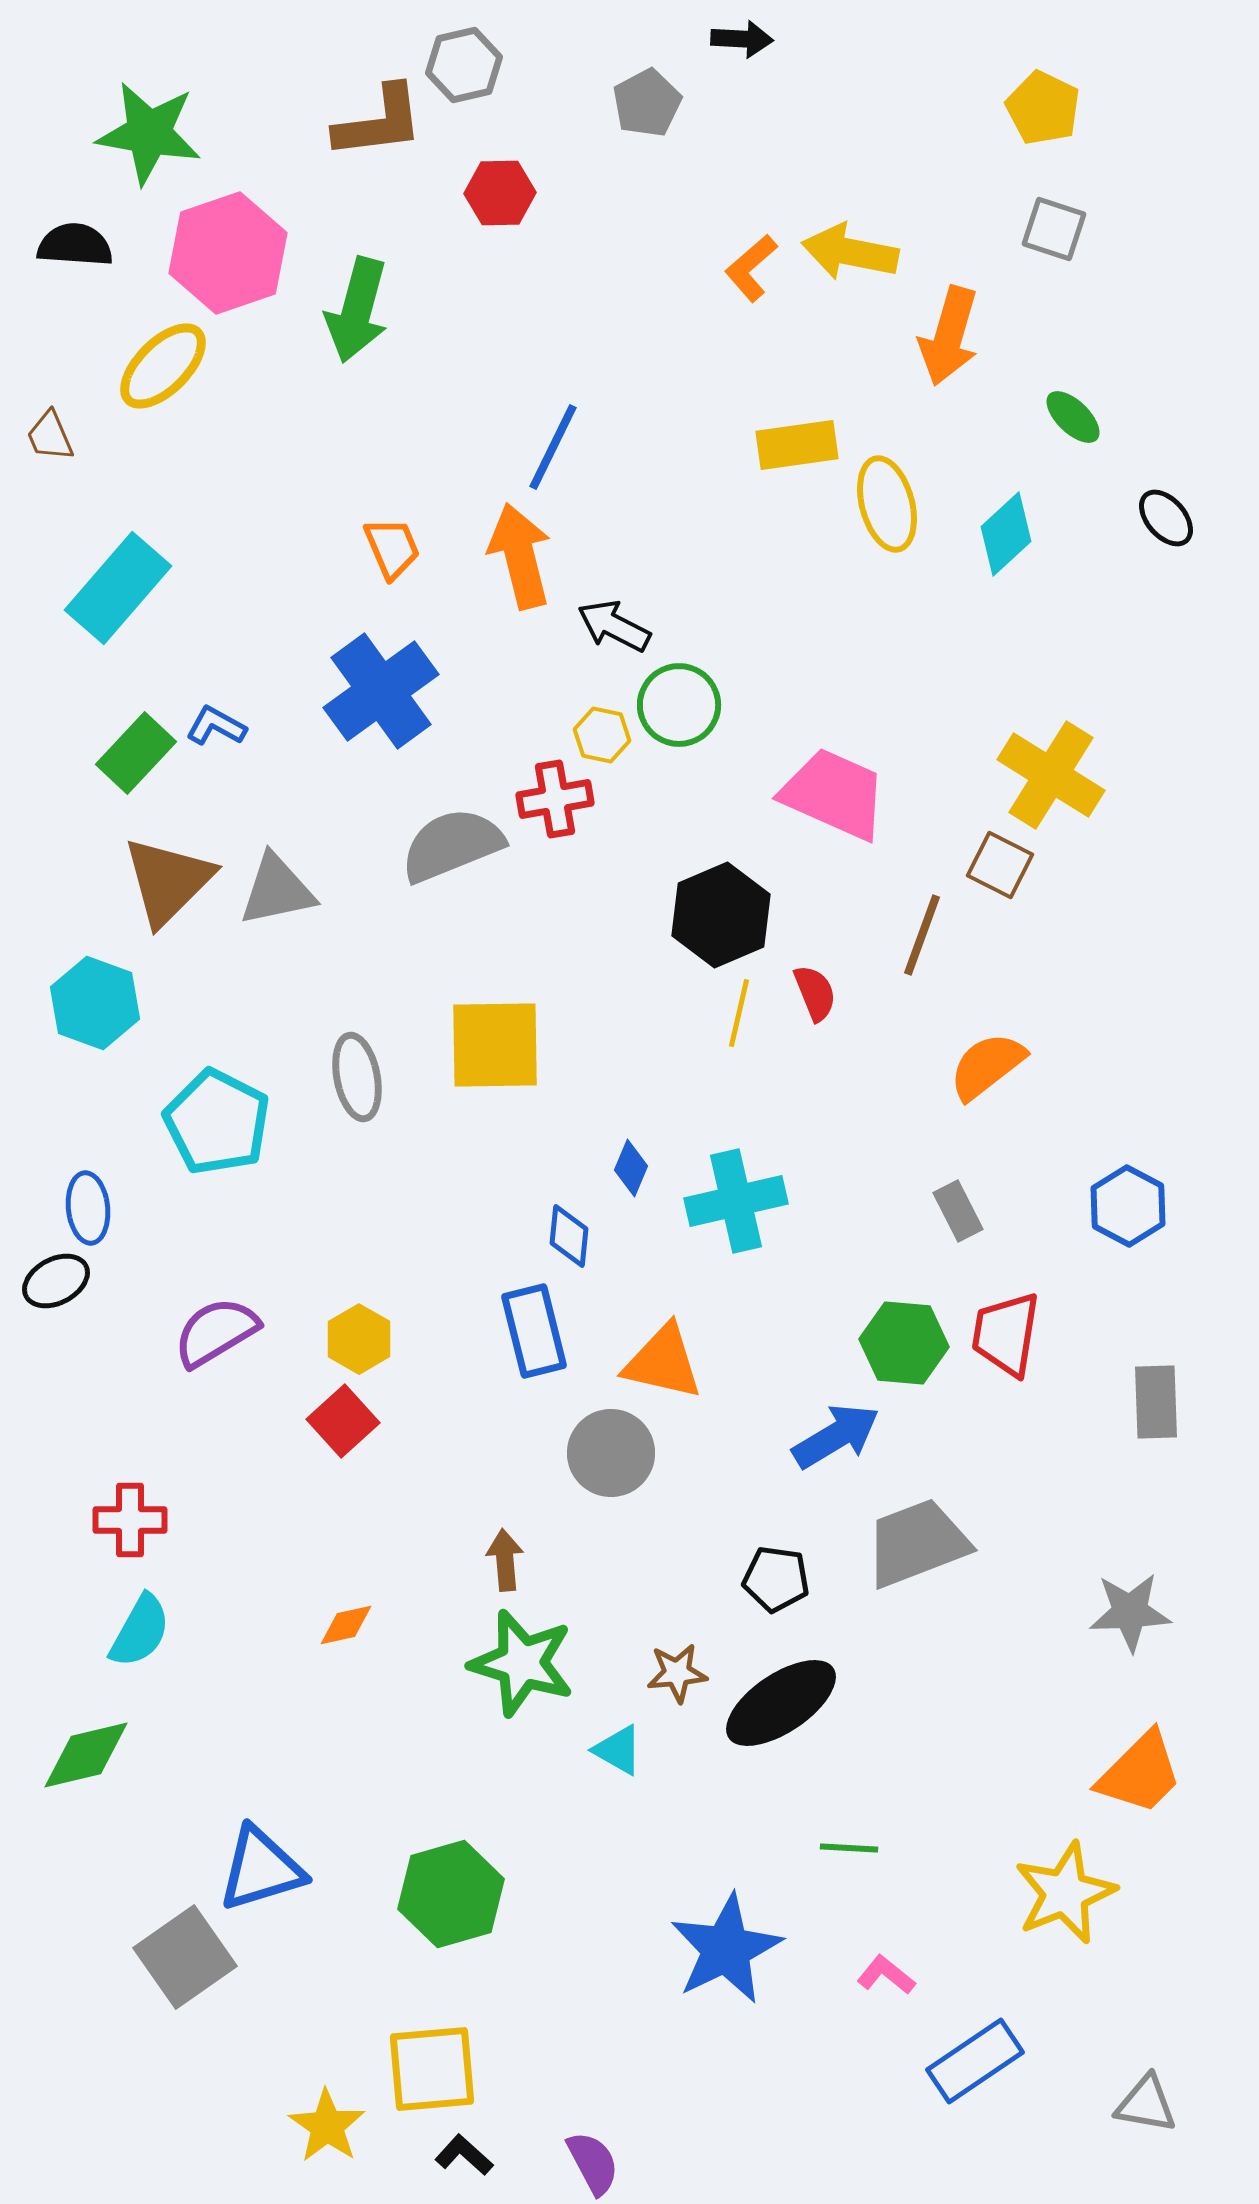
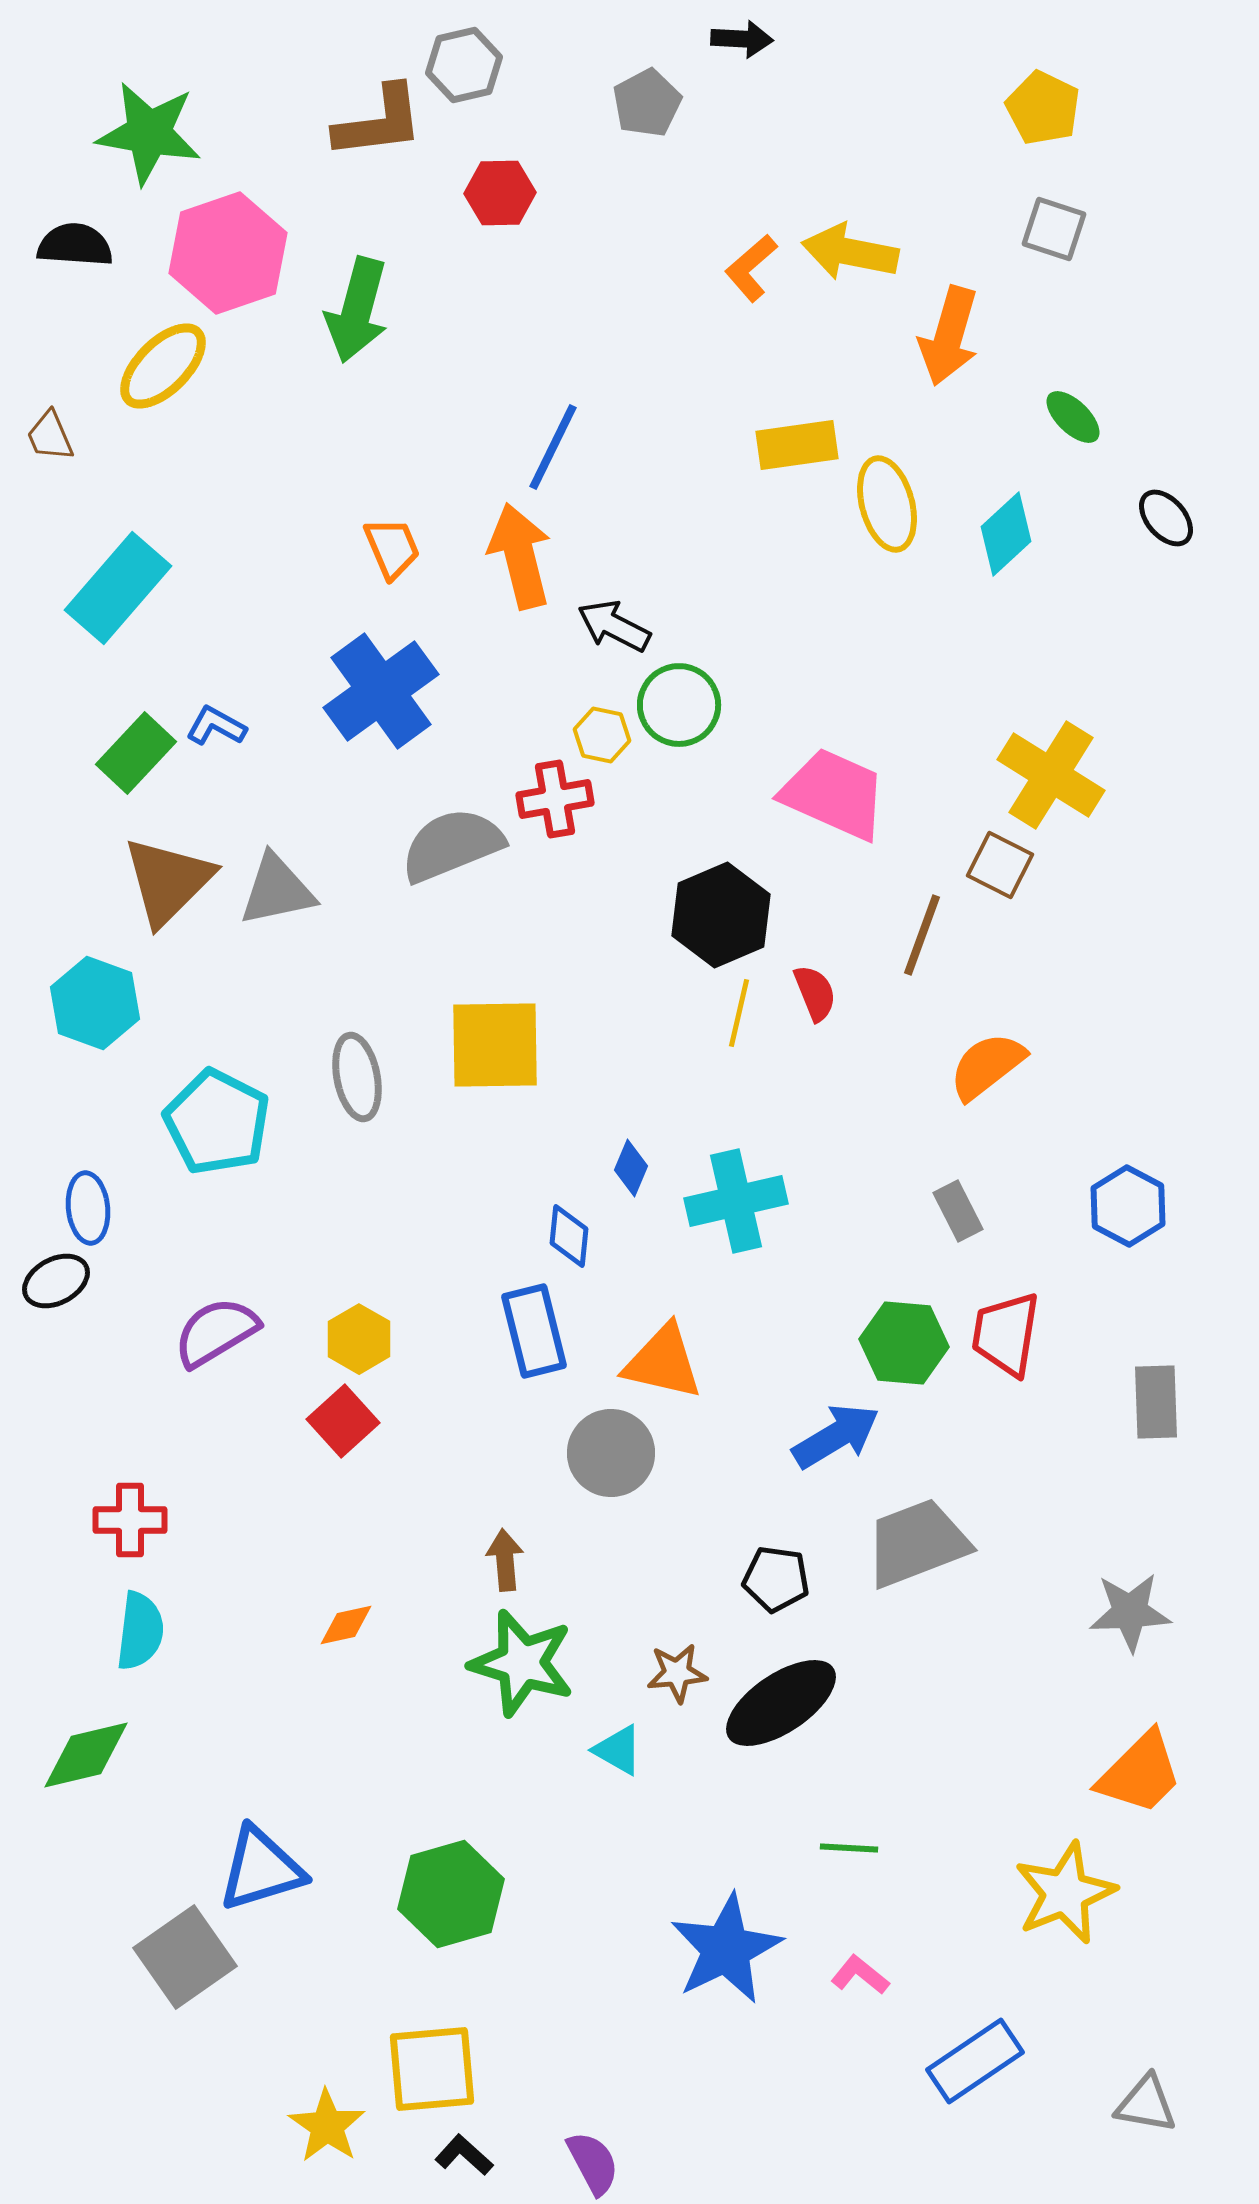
cyan semicircle at (140, 1631): rotated 22 degrees counterclockwise
pink L-shape at (886, 1975): moved 26 px left
